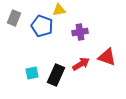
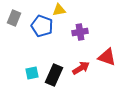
red arrow: moved 4 px down
black rectangle: moved 2 px left
